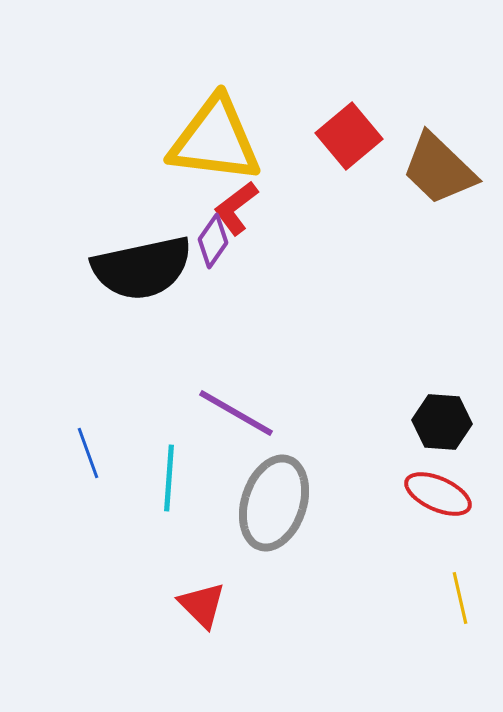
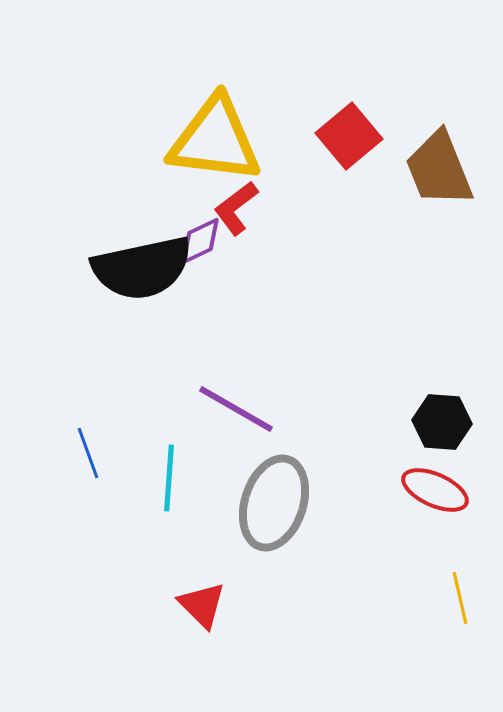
brown trapezoid: rotated 24 degrees clockwise
purple diamond: moved 13 px left; rotated 30 degrees clockwise
purple line: moved 4 px up
red ellipse: moved 3 px left, 4 px up
